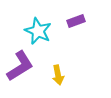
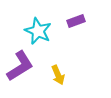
yellow arrow: rotated 12 degrees counterclockwise
